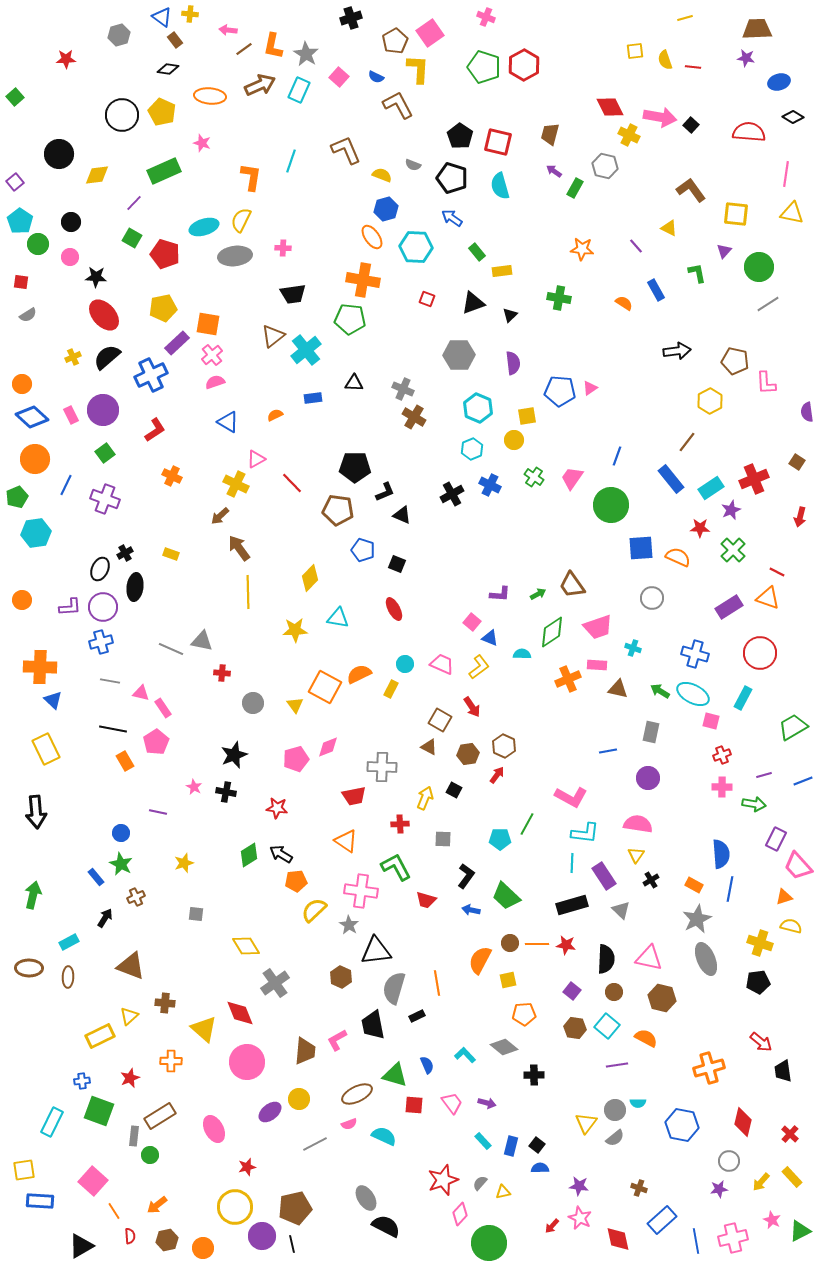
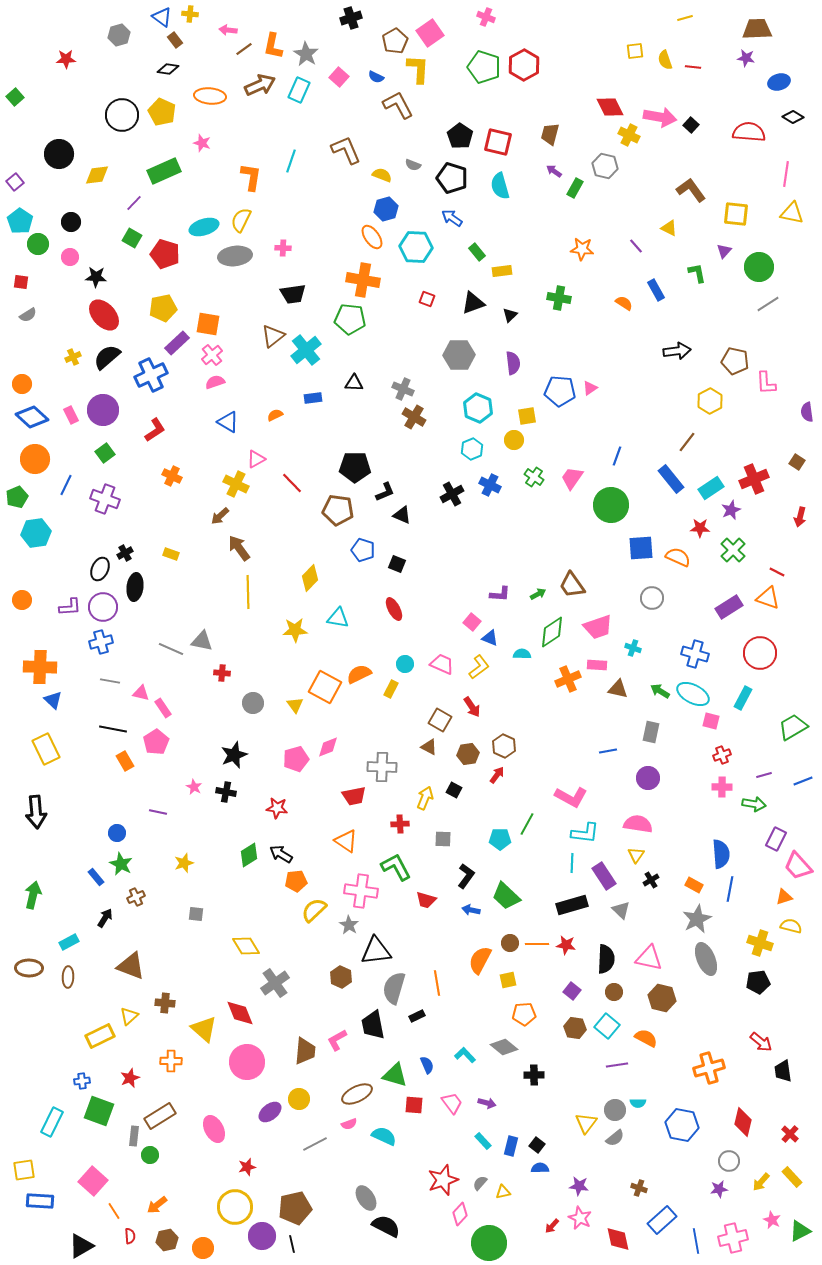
blue circle at (121, 833): moved 4 px left
